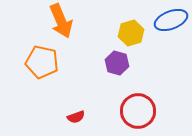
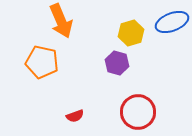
blue ellipse: moved 1 px right, 2 px down
red circle: moved 1 px down
red semicircle: moved 1 px left, 1 px up
